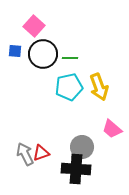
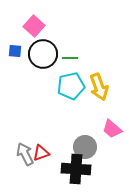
cyan pentagon: moved 2 px right, 1 px up
gray circle: moved 3 px right
